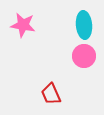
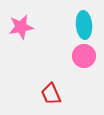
pink star: moved 2 px left, 2 px down; rotated 20 degrees counterclockwise
